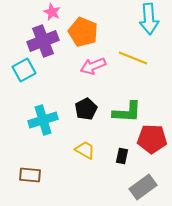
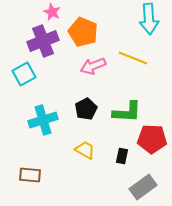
cyan square: moved 4 px down
